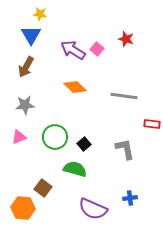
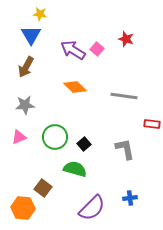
purple semicircle: moved 1 px left, 1 px up; rotated 68 degrees counterclockwise
